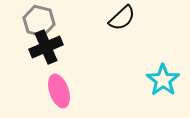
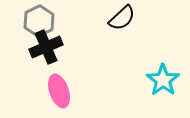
gray hexagon: rotated 20 degrees clockwise
